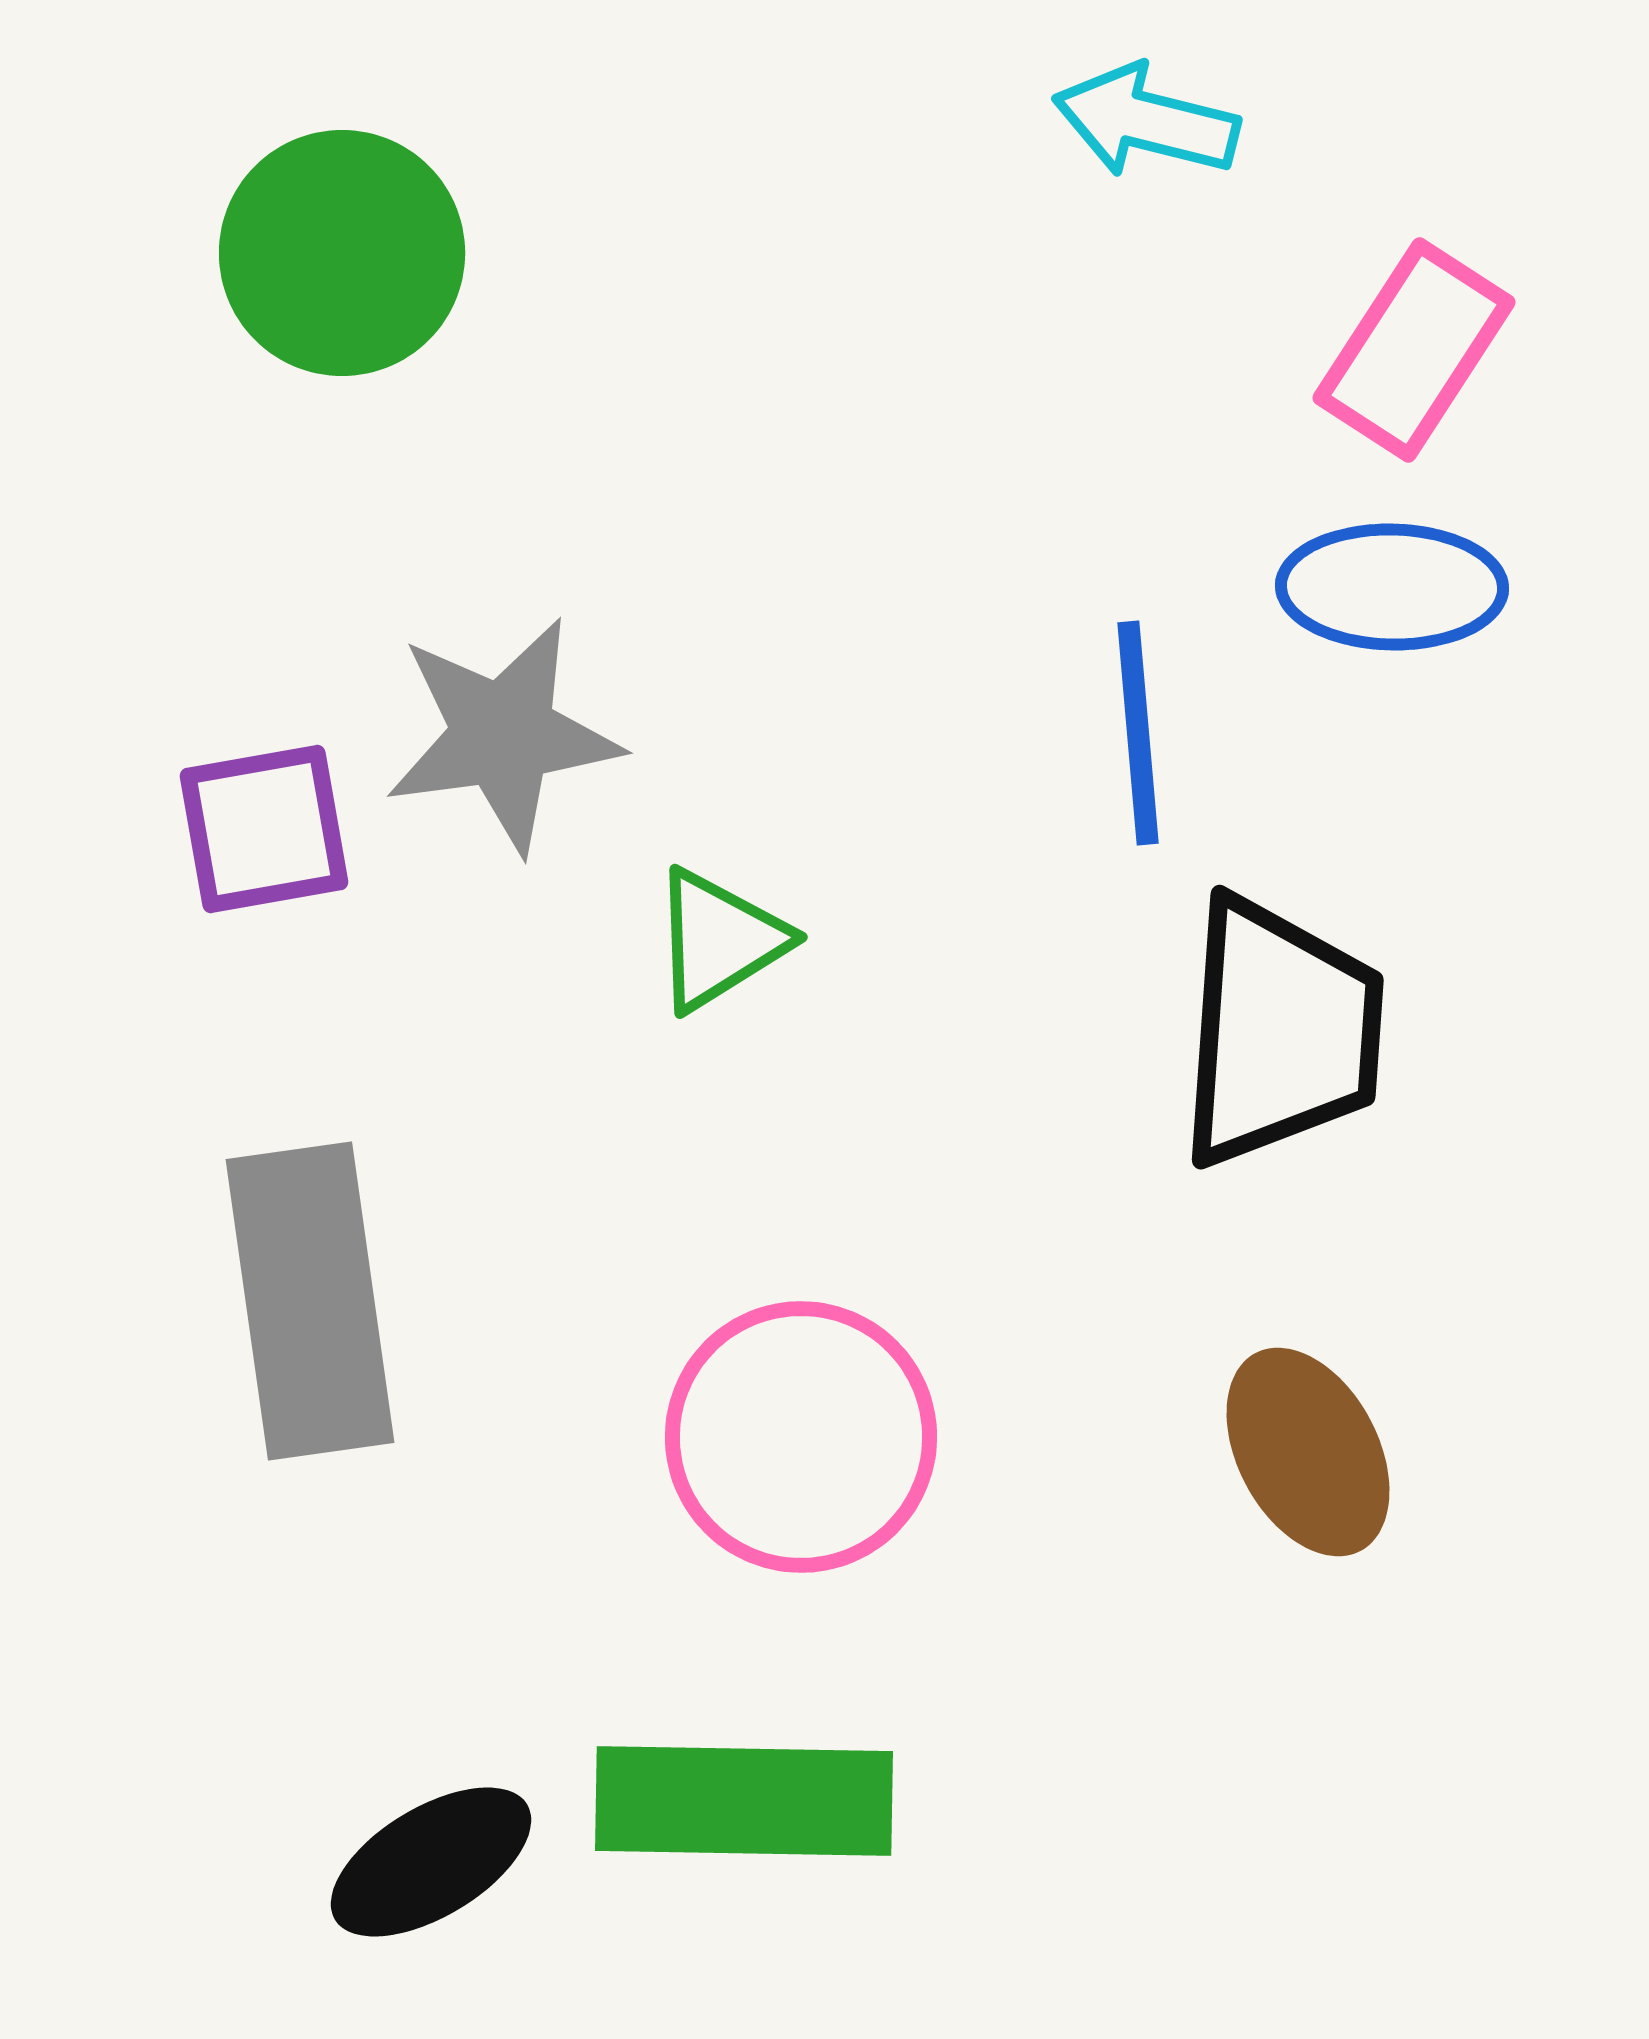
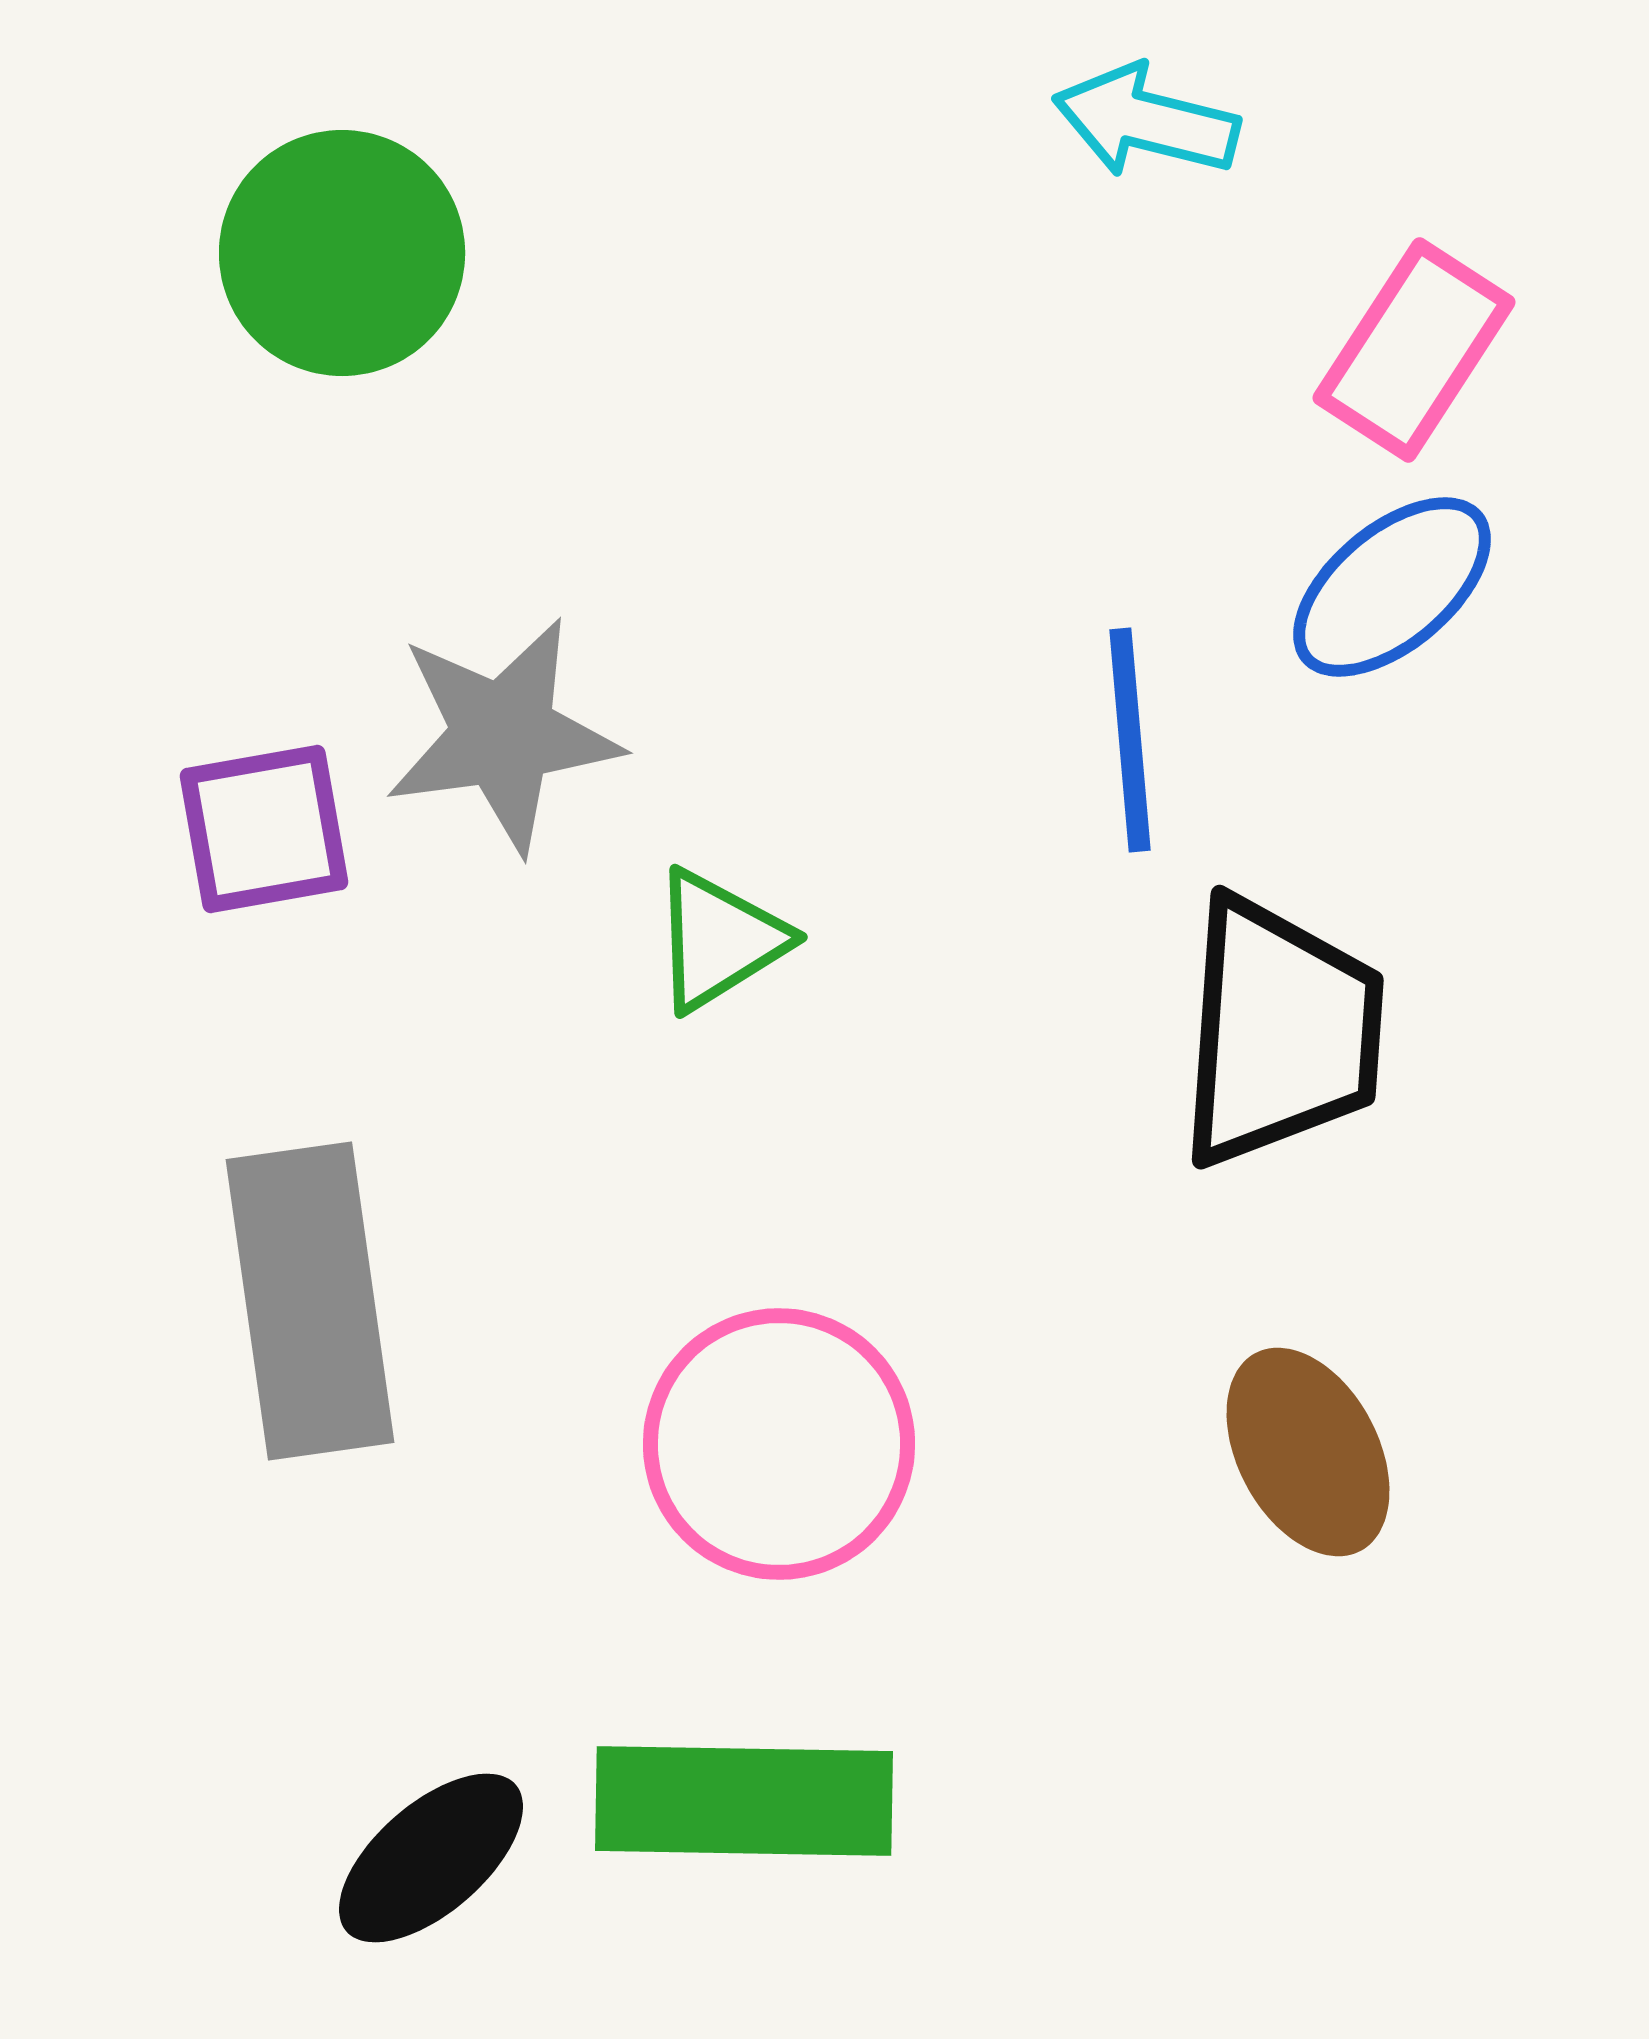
blue ellipse: rotated 41 degrees counterclockwise
blue line: moved 8 px left, 7 px down
pink circle: moved 22 px left, 7 px down
black ellipse: moved 4 px up; rotated 10 degrees counterclockwise
